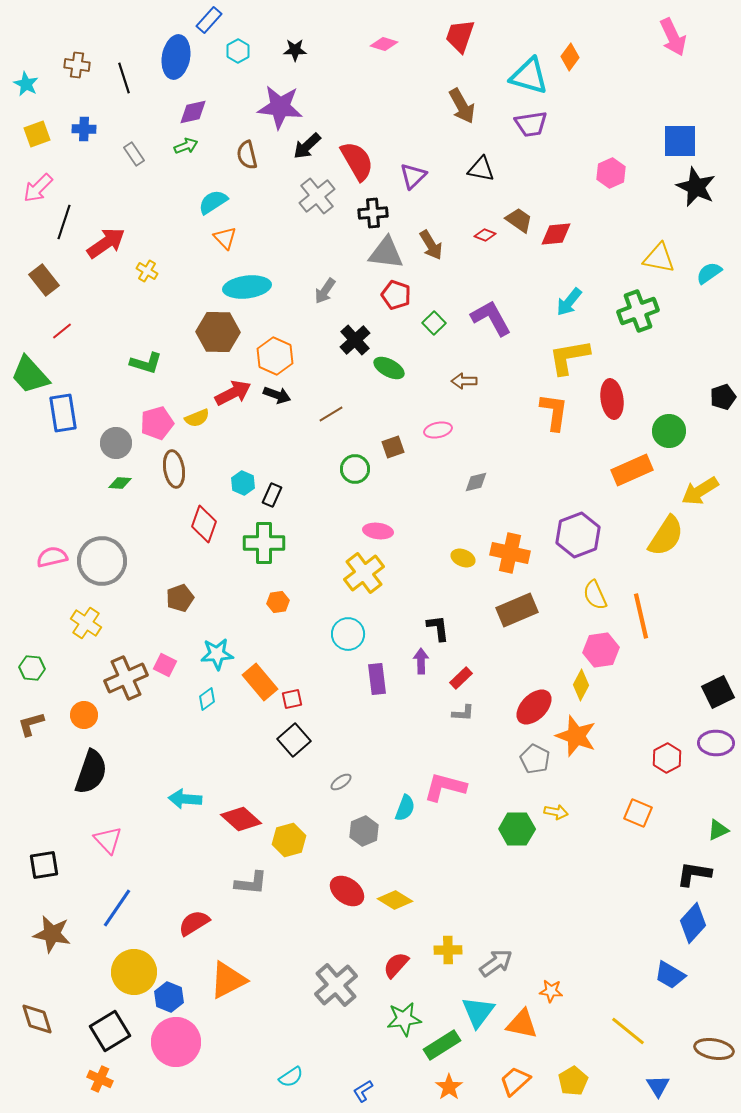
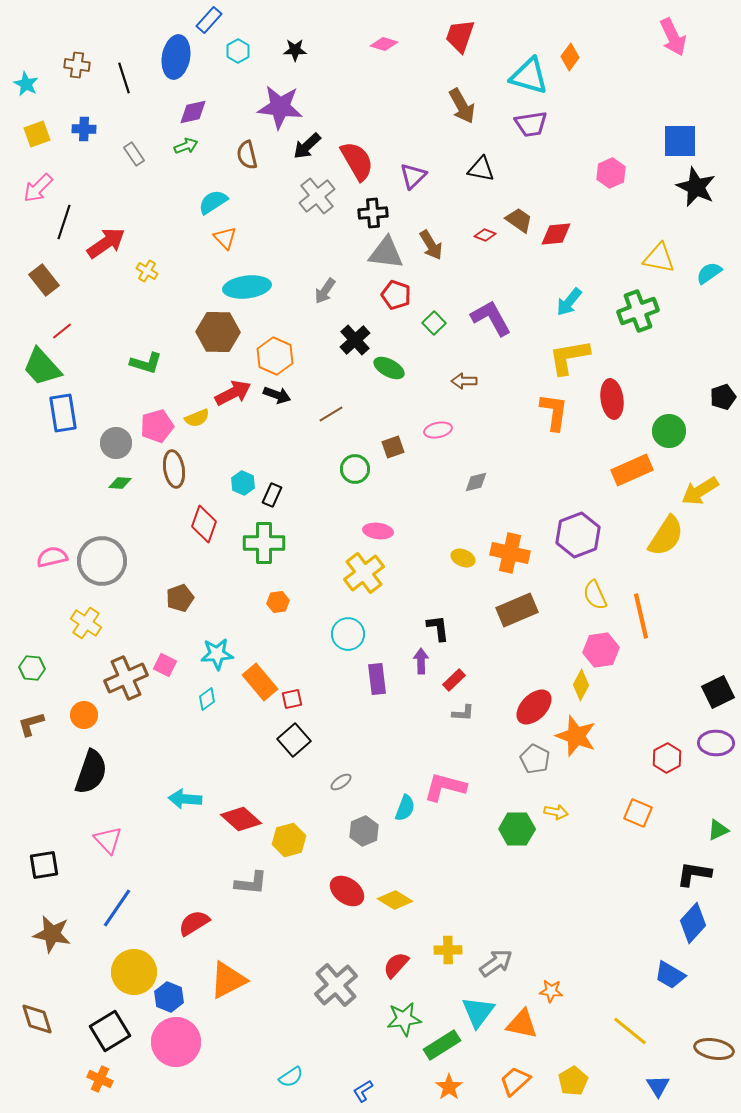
green trapezoid at (30, 375): moved 12 px right, 8 px up
pink pentagon at (157, 423): moved 3 px down
red rectangle at (461, 678): moved 7 px left, 2 px down
yellow line at (628, 1031): moved 2 px right
